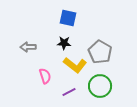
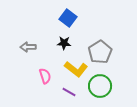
blue square: rotated 24 degrees clockwise
gray pentagon: rotated 10 degrees clockwise
yellow L-shape: moved 1 px right, 4 px down
purple line: rotated 56 degrees clockwise
